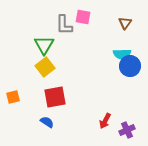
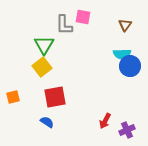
brown triangle: moved 2 px down
yellow square: moved 3 px left
